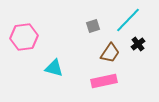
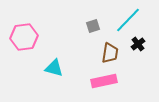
brown trapezoid: rotated 25 degrees counterclockwise
